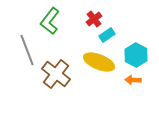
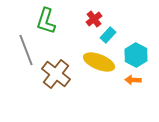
green L-shape: moved 4 px left; rotated 20 degrees counterclockwise
cyan rectangle: moved 1 px right; rotated 14 degrees counterclockwise
gray line: moved 1 px left
